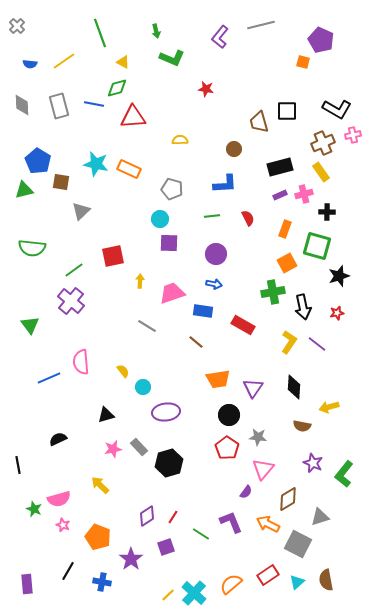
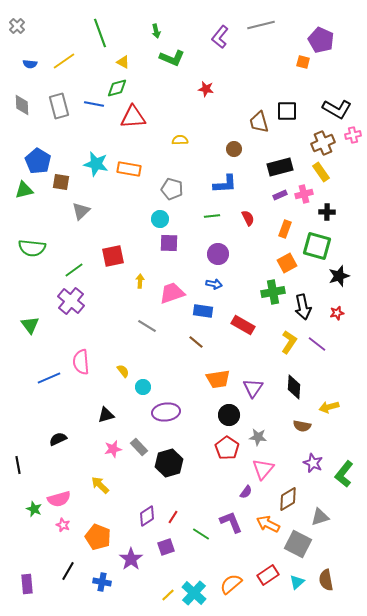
orange rectangle at (129, 169): rotated 15 degrees counterclockwise
purple circle at (216, 254): moved 2 px right
